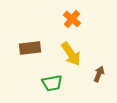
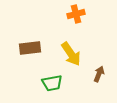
orange cross: moved 4 px right, 5 px up; rotated 36 degrees clockwise
